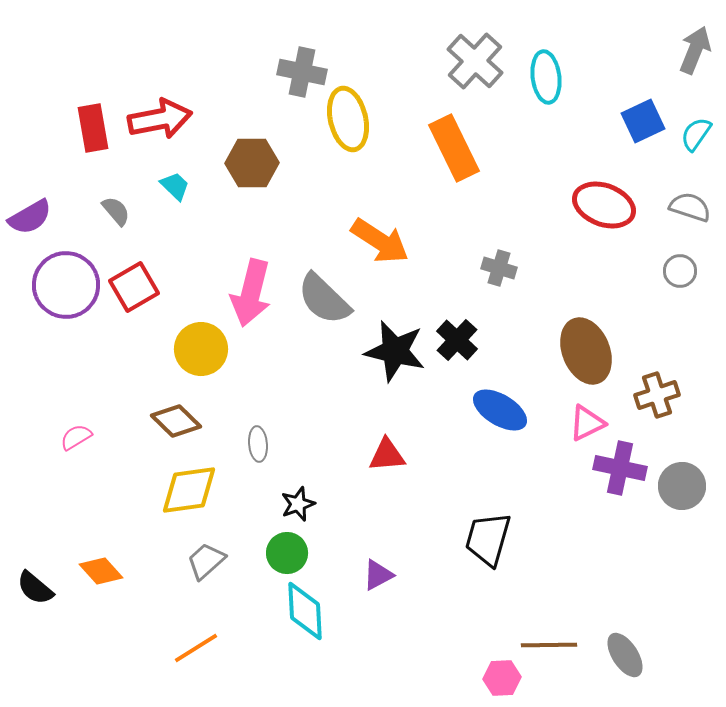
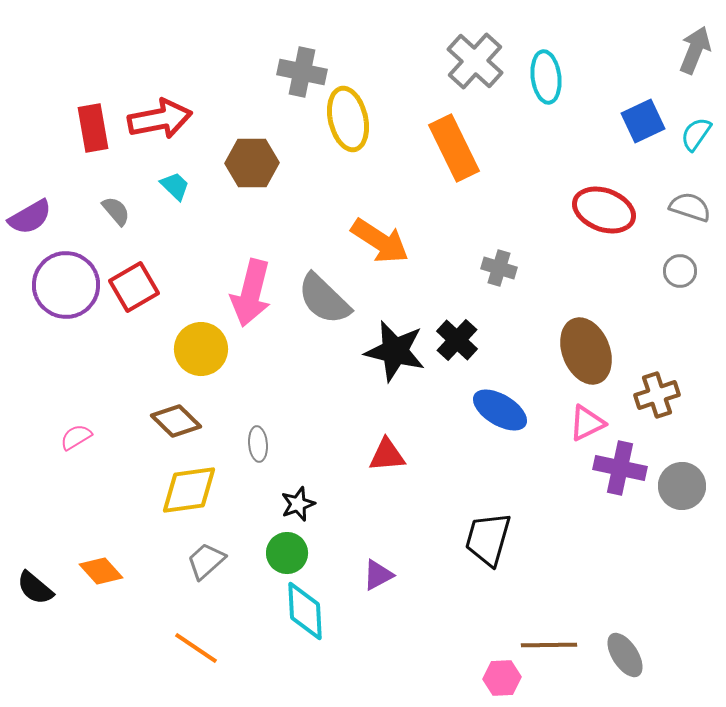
red ellipse at (604, 205): moved 5 px down
orange line at (196, 648): rotated 66 degrees clockwise
